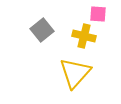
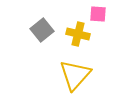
yellow cross: moved 6 px left, 2 px up
yellow triangle: moved 2 px down
